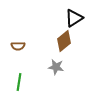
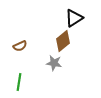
brown diamond: moved 1 px left
brown semicircle: moved 2 px right; rotated 24 degrees counterclockwise
gray star: moved 2 px left, 4 px up
